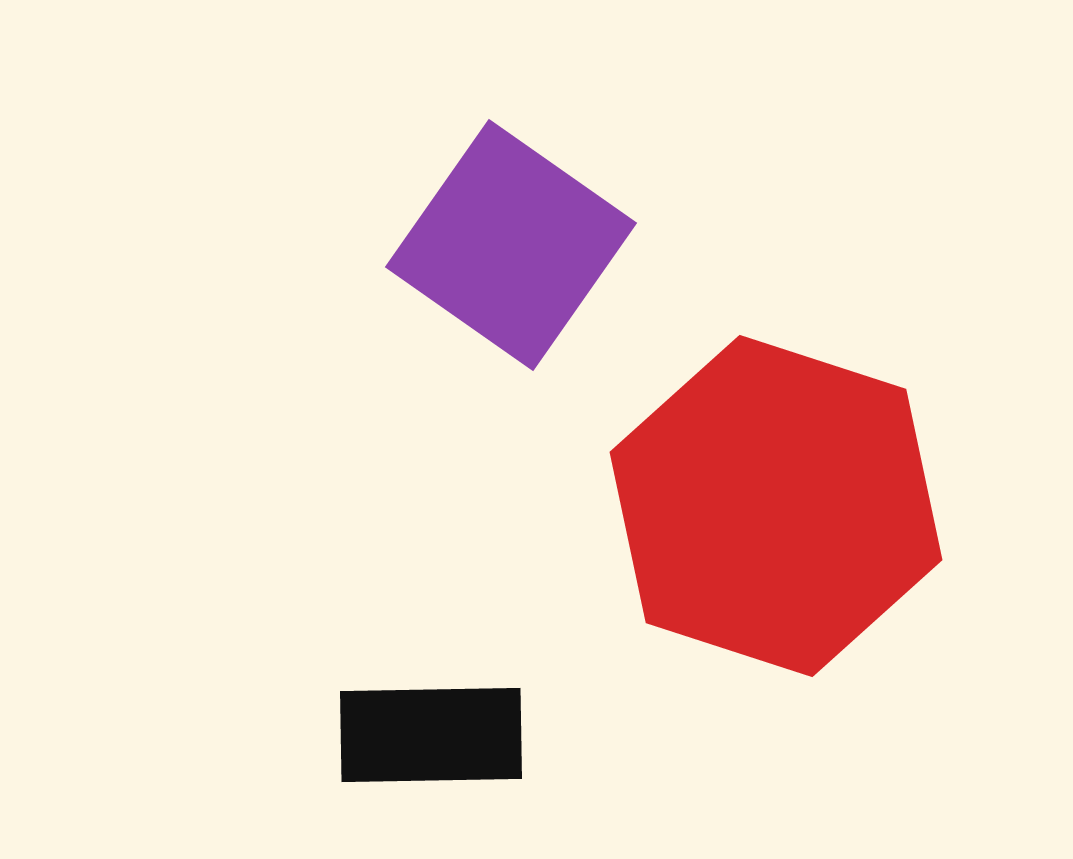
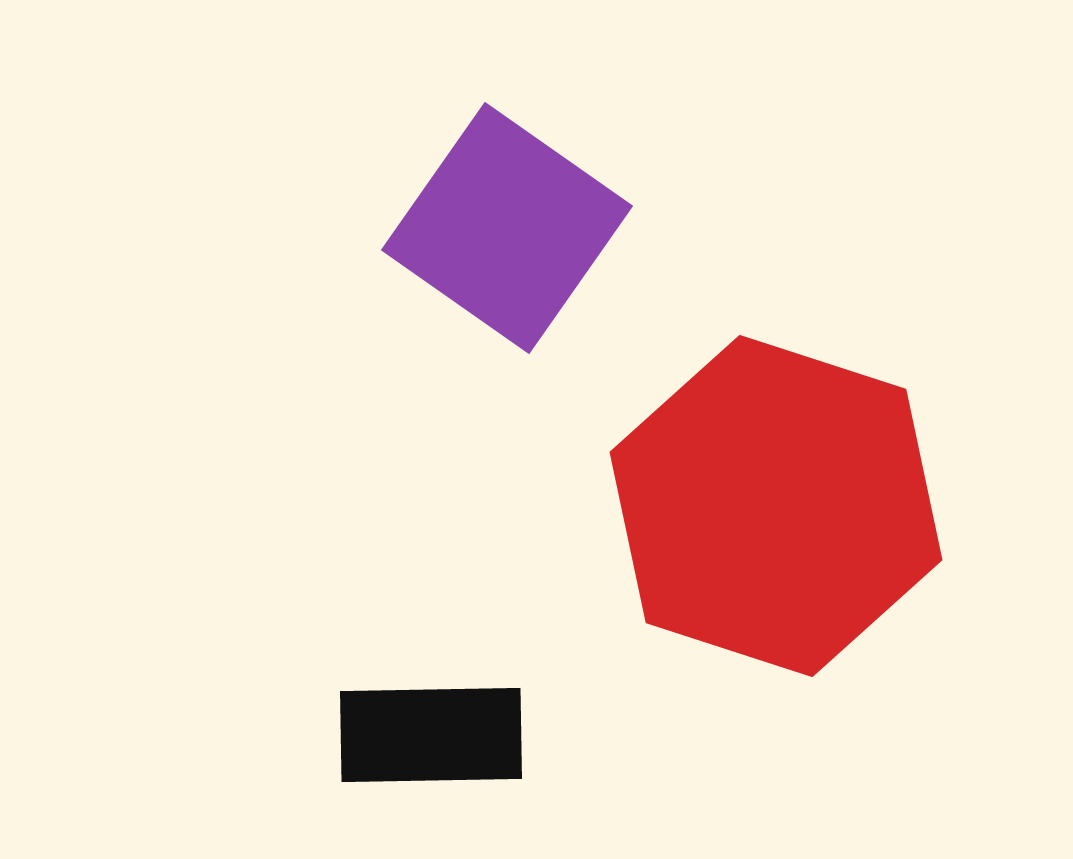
purple square: moved 4 px left, 17 px up
